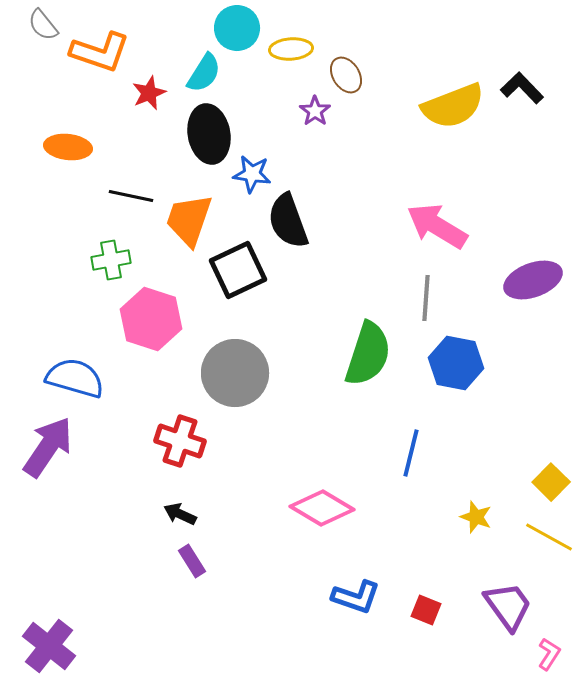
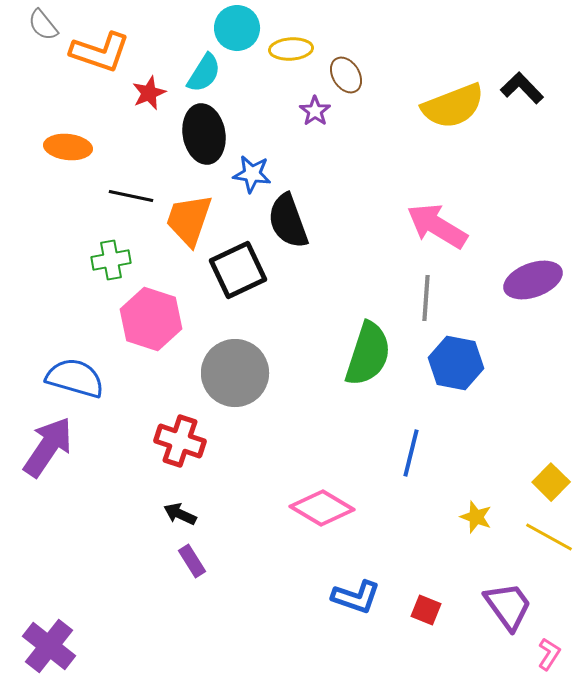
black ellipse: moved 5 px left
